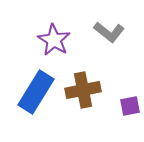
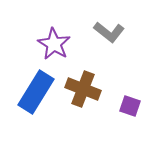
purple star: moved 4 px down
brown cross: moved 1 px up; rotated 32 degrees clockwise
purple square: rotated 30 degrees clockwise
